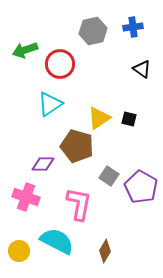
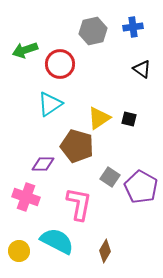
gray square: moved 1 px right, 1 px down
